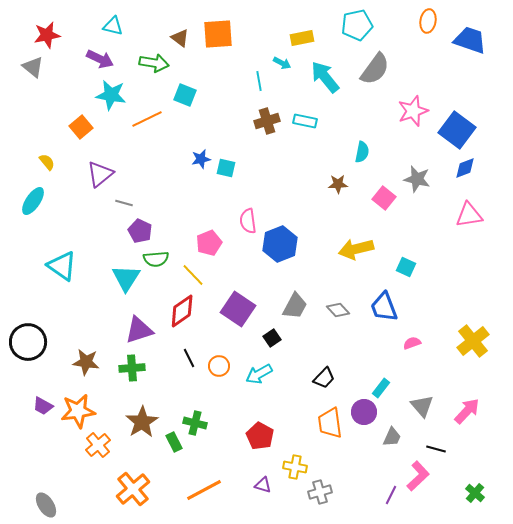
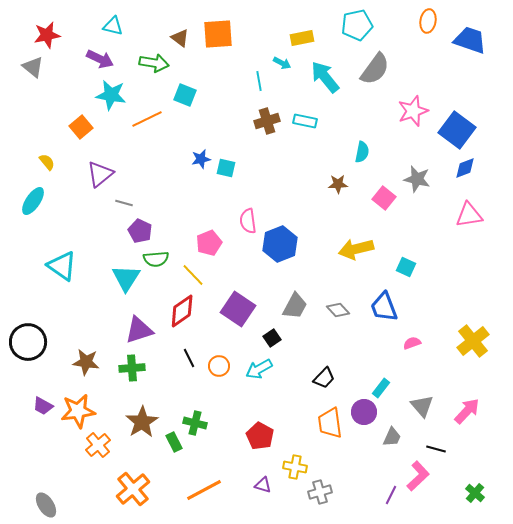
cyan arrow at (259, 374): moved 5 px up
